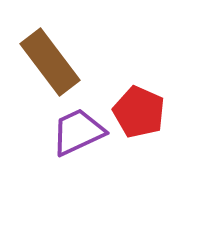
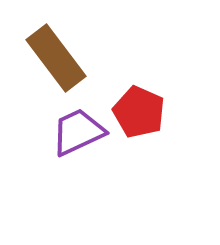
brown rectangle: moved 6 px right, 4 px up
